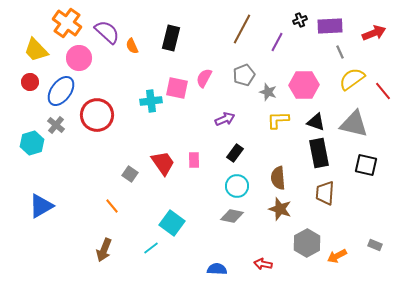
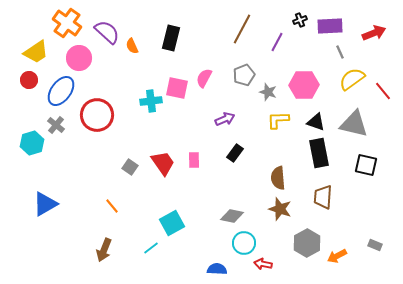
yellow trapezoid at (36, 50): moved 2 px down; rotated 80 degrees counterclockwise
red circle at (30, 82): moved 1 px left, 2 px up
gray square at (130, 174): moved 7 px up
cyan circle at (237, 186): moved 7 px right, 57 px down
brown trapezoid at (325, 193): moved 2 px left, 4 px down
blue triangle at (41, 206): moved 4 px right, 2 px up
cyan square at (172, 223): rotated 25 degrees clockwise
